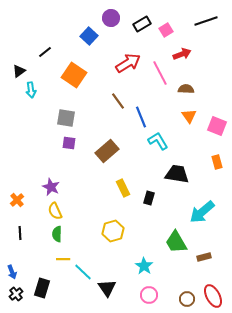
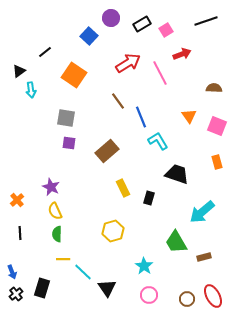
brown semicircle at (186, 89): moved 28 px right, 1 px up
black trapezoid at (177, 174): rotated 10 degrees clockwise
